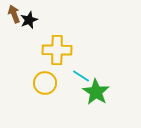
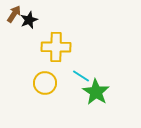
brown arrow: rotated 54 degrees clockwise
yellow cross: moved 1 px left, 3 px up
